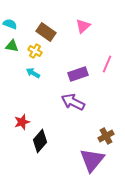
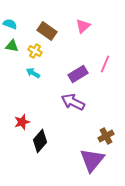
brown rectangle: moved 1 px right, 1 px up
pink line: moved 2 px left
purple rectangle: rotated 12 degrees counterclockwise
